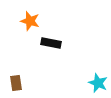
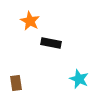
orange star: rotated 12 degrees clockwise
cyan star: moved 19 px left, 4 px up
